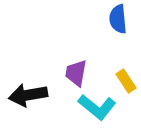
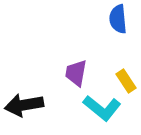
black arrow: moved 4 px left, 10 px down
cyan L-shape: moved 5 px right, 1 px down
